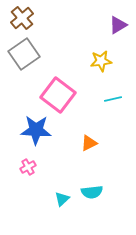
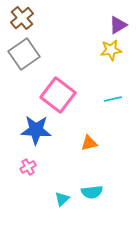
yellow star: moved 10 px right, 11 px up
orange triangle: rotated 12 degrees clockwise
